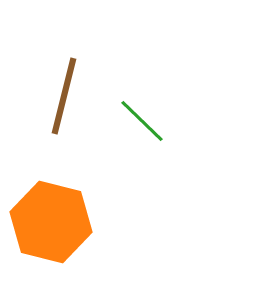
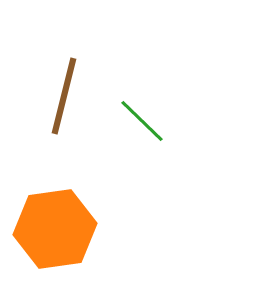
orange hexagon: moved 4 px right, 7 px down; rotated 22 degrees counterclockwise
